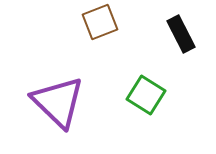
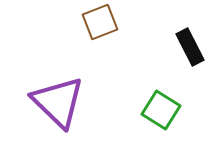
black rectangle: moved 9 px right, 13 px down
green square: moved 15 px right, 15 px down
